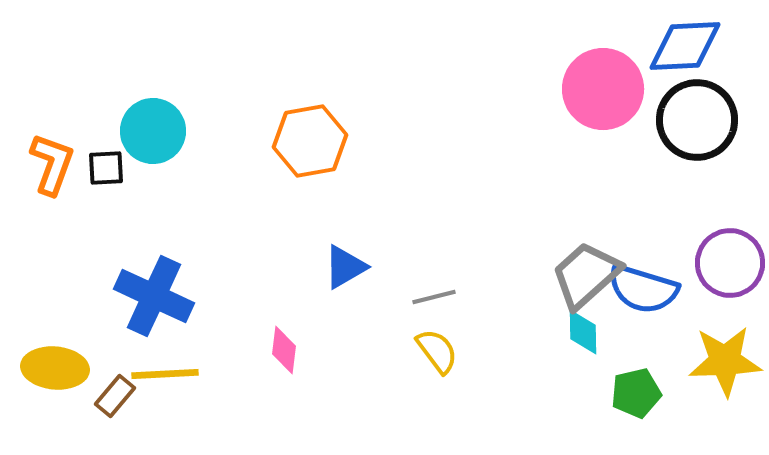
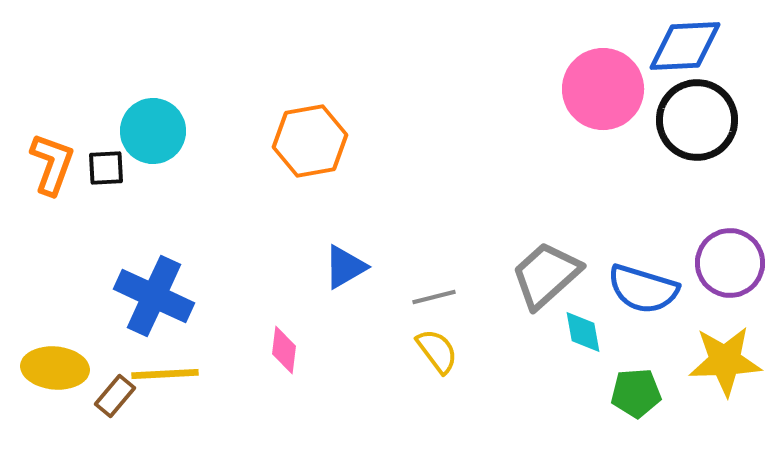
gray trapezoid: moved 40 px left
cyan diamond: rotated 9 degrees counterclockwise
green pentagon: rotated 9 degrees clockwise
